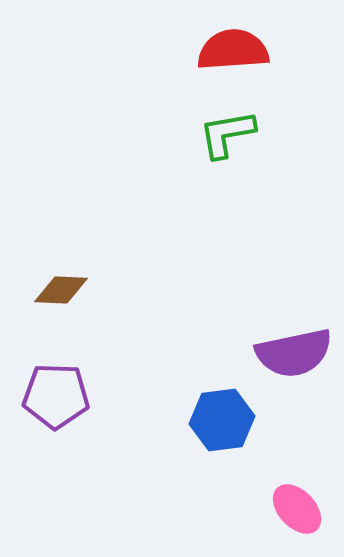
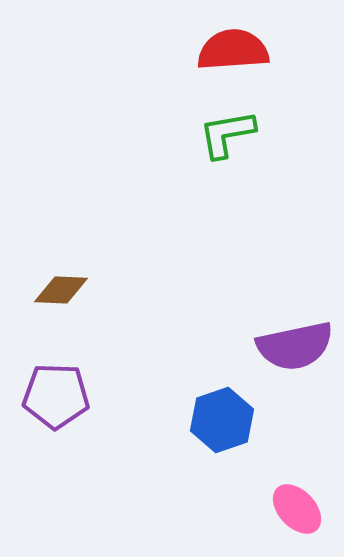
purple semicircle: moved 1 px right, 7 px up
blue hexagon: rotated 12 degrees counterclockwise
